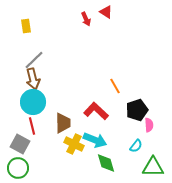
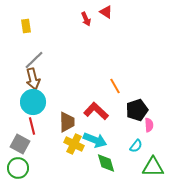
brown trapezoid: moved 4 px right, 1 px up
